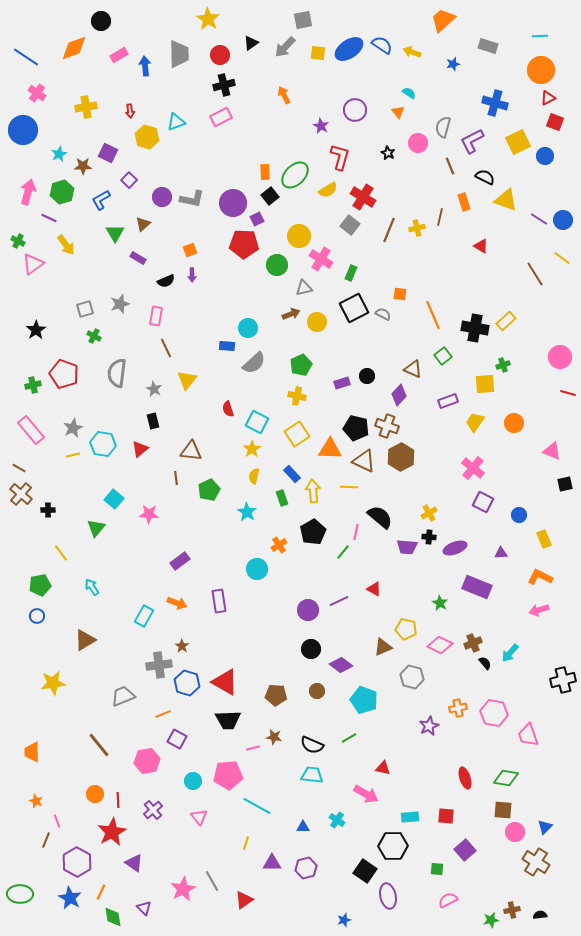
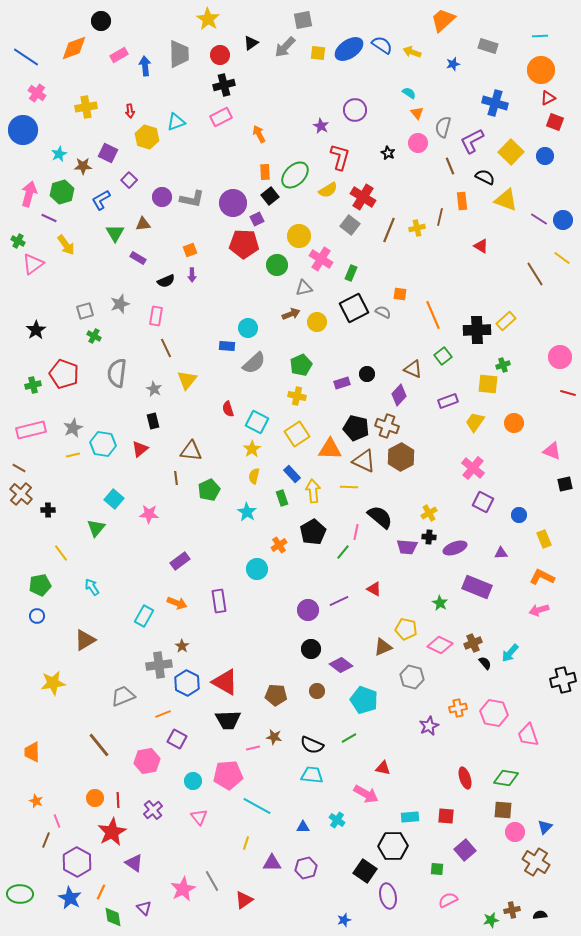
orange arrow at (284, 95): moved 25 px left, 39 px down
orange triangle at (398, 112): moved 19 px right, 1 px down
yellow square at (518, 142): moved 7 px left, 10 px down; rotated 20 degrees counterclockwise
pink arrow at (28, 192): moved 1 px right, 2 px down
orange rectangle at (464, 202): moved 2 px left, 1 px up; rotated 12 degrees clockwise
brown triangle at (143, 224): rotated 35 degrees clockwise
gray square at (85, 309): moved 2 px down
gray semicircle at (383, 314): moved 2 px up
black cross at (475, 328): moved 2 px right, 2 px down; rotated 12 degrees counterclockwise
black circle at (367, 376): moved 2 px up
yellow square at (485, 384): moved 3 px right; rotated 10 degrees clockwise
pink rectangle at (31, 430): rotated 64 degrees counterclockwise
orange L-shape at (540, 577): moved 2 px right
blue hexagon at (187, 683): rotated 10 degrees clockwise
orange circle at (95, 794): moved 4 px down
